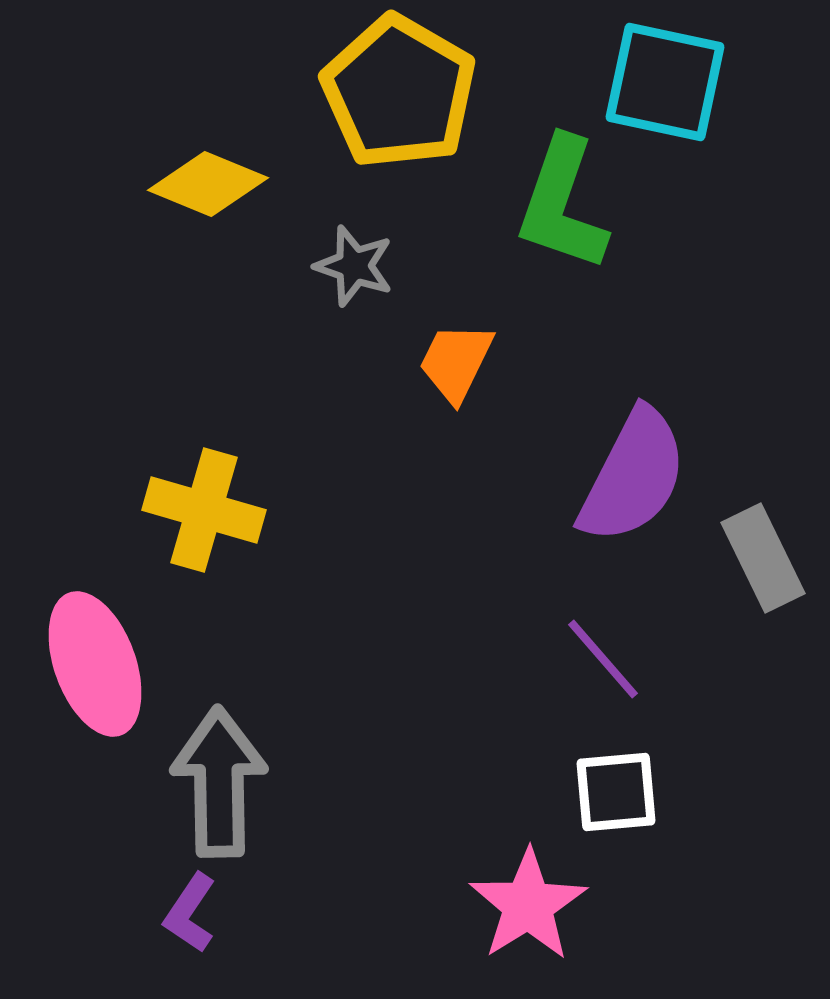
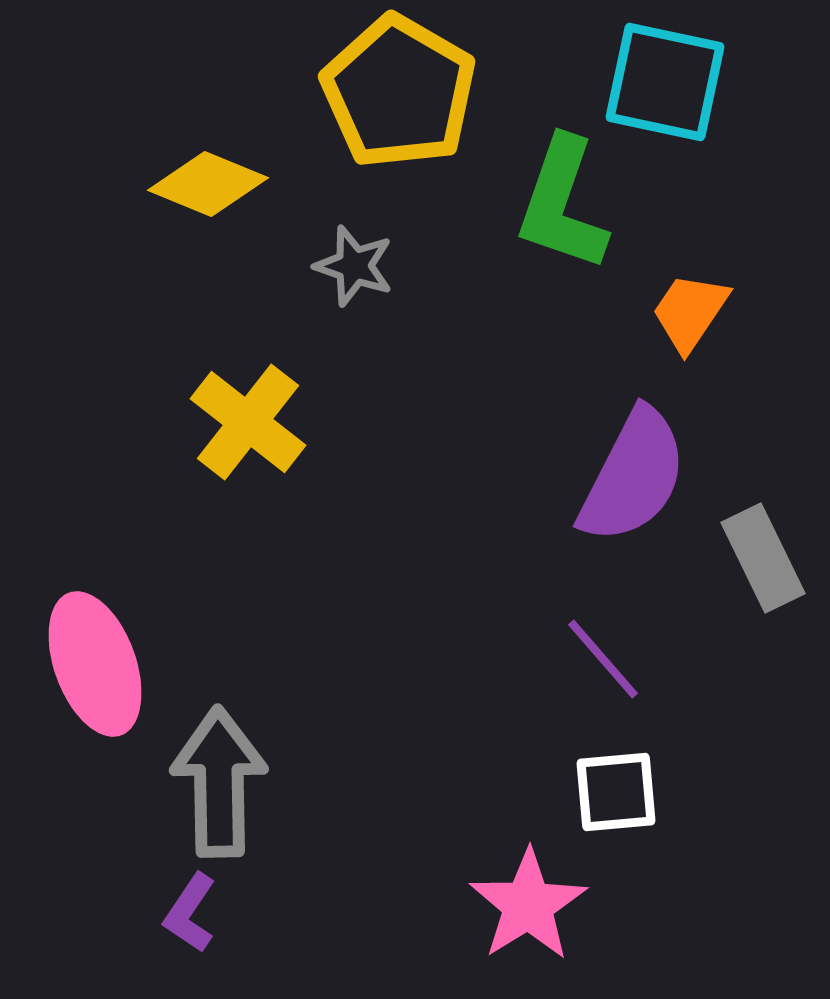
orange trapezoid: moved 234 px right, 50 px up; rotated 8 degrees clockwise
yellow cross: moved 44 px right, 88 px up; rotated 22 degrees clockwise
